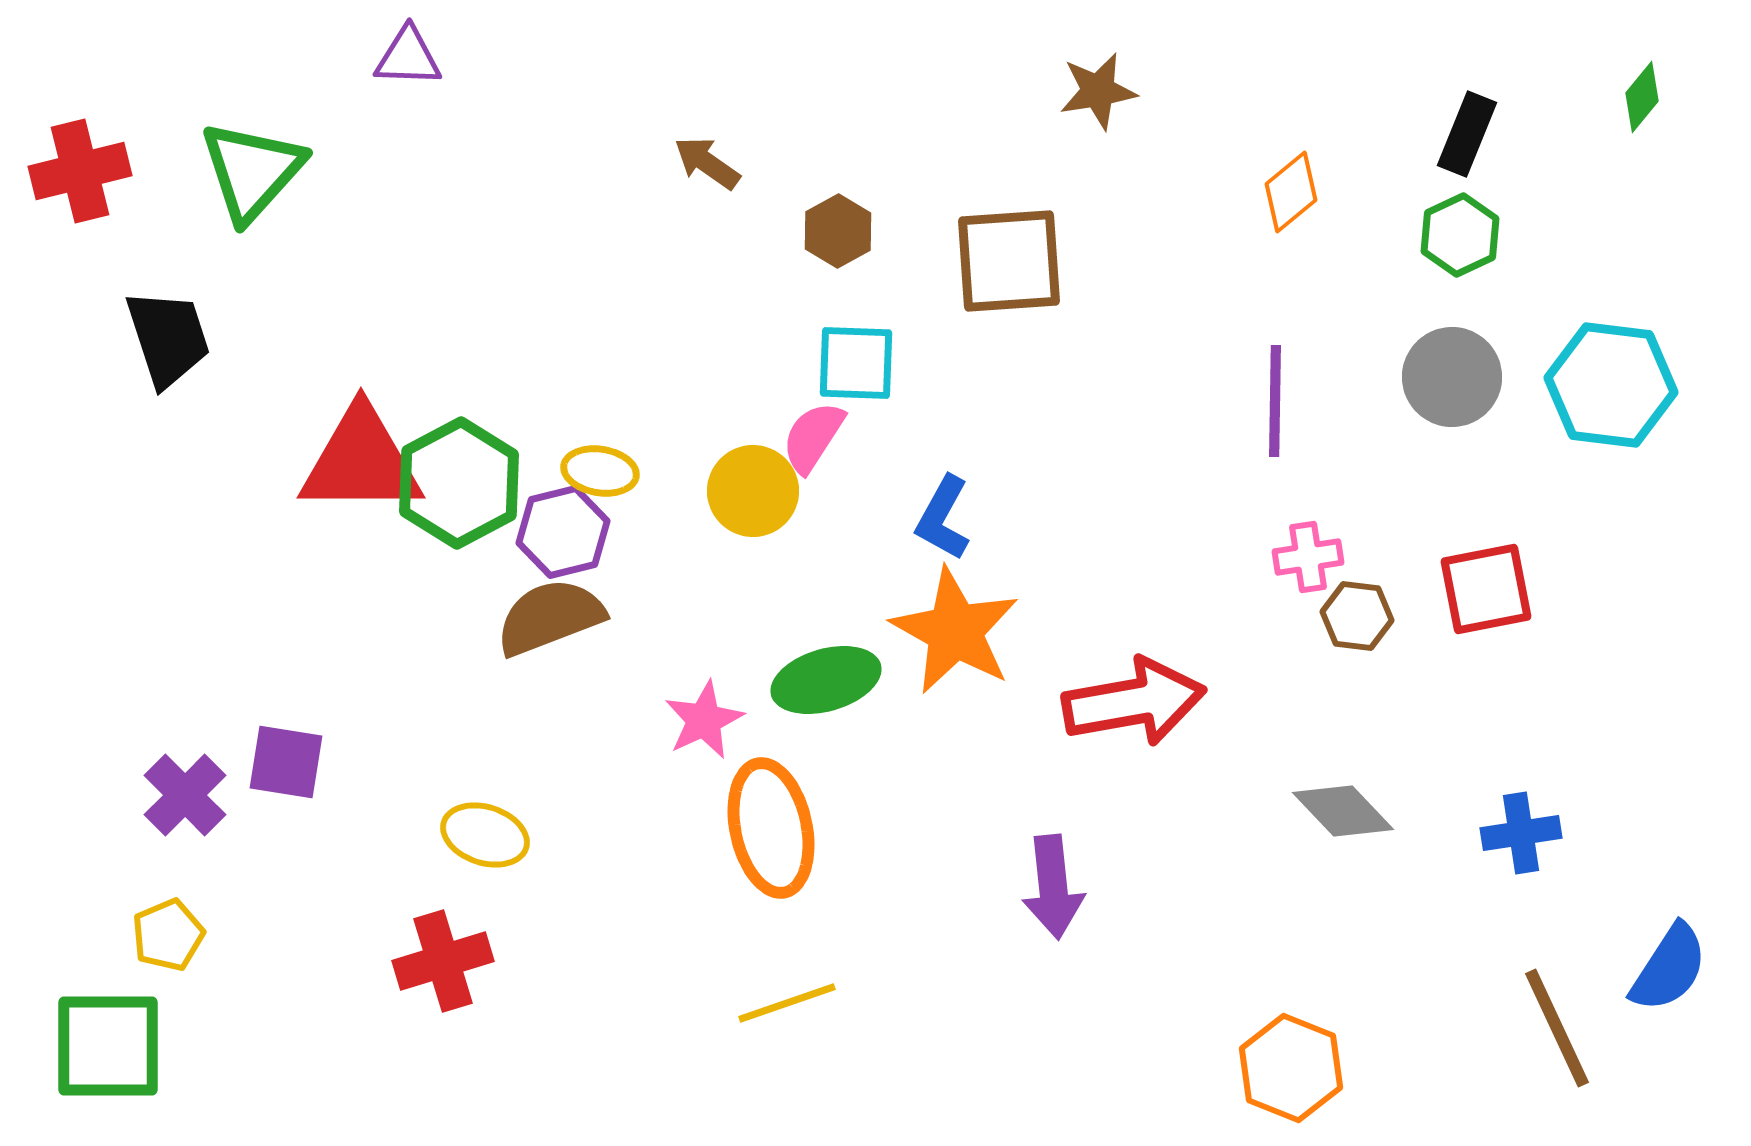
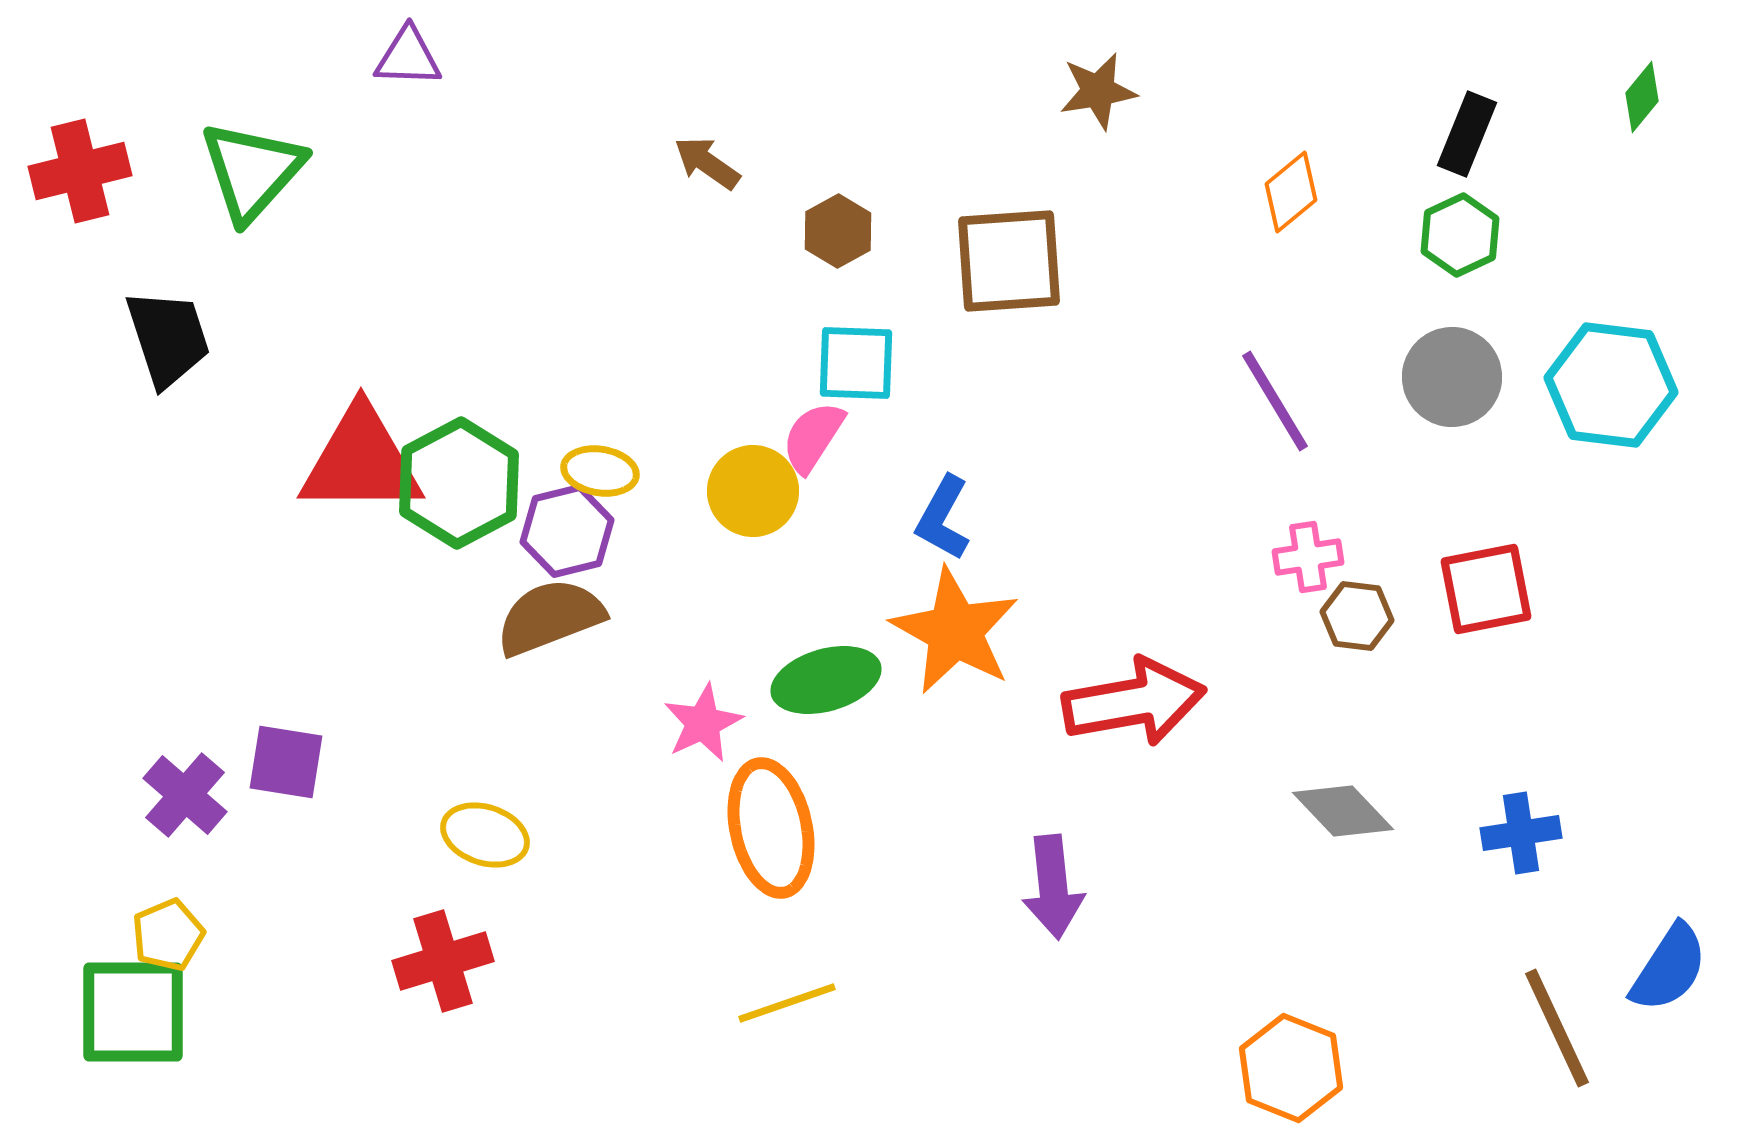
purple line at (1275, 401): rotated 32 degrees counterclockwise
purple hexagon at (563, 532): moved 4 px right, 1 px up
pink star at (704, 720): moved 1 px left, 3 px down
purple cross at (185, 795): rotated 4 degrees counterclockwise
green square at (108, 1046): moved 25 px right, 34 px up
